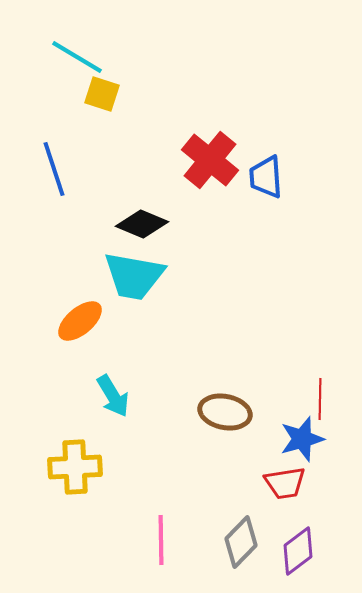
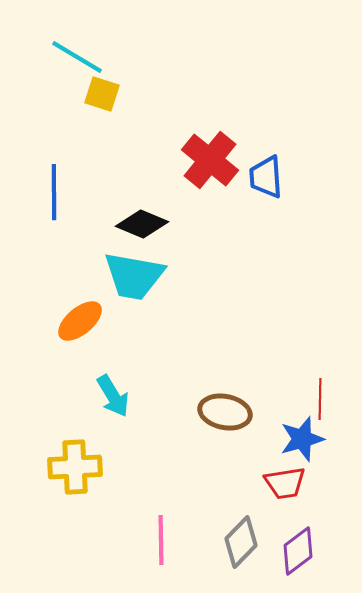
blue line: moved 23 px down; rotated 18 degrees clockwise
